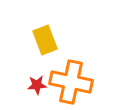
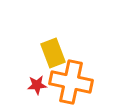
yellow rectangle: moved 8 px right, 13 px down
